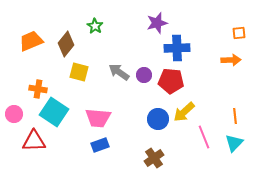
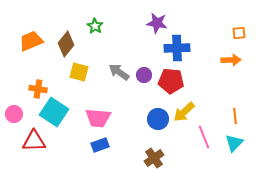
purple star: rotated 25 degrees clockwise
